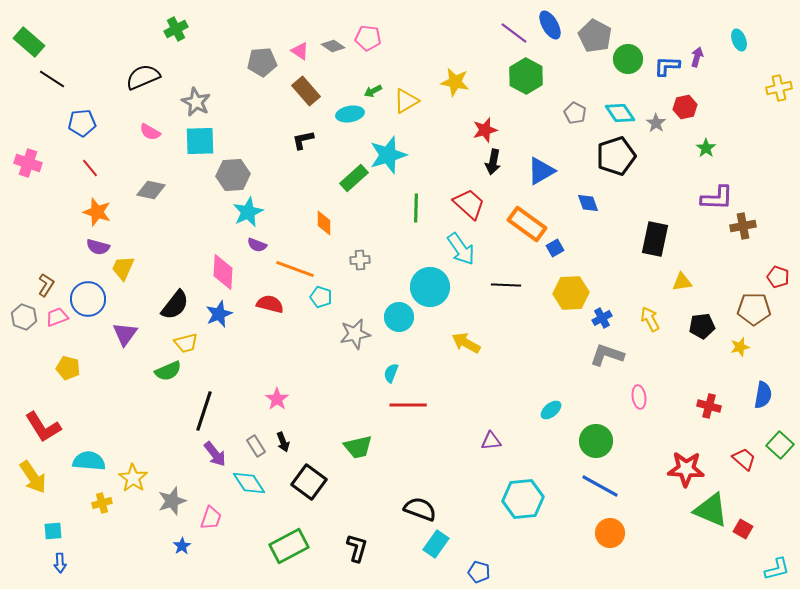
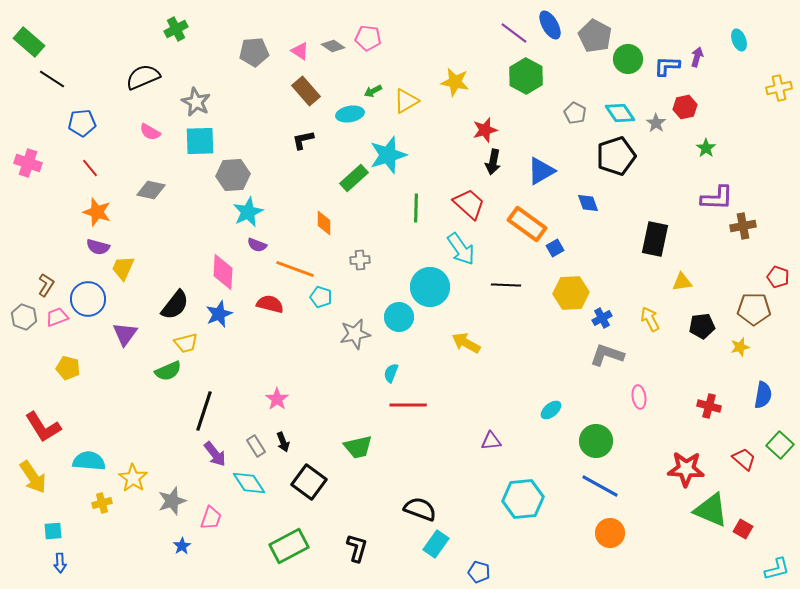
gray pentagon at (262, 62): moved 8 px left, 10 px up
